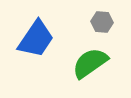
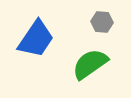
green semicircle: moved 1 px down
